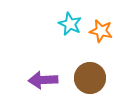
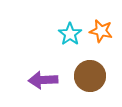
cyan star: moved 10 px down; rotated 10 degrees clockwise
brown circle: moved 2 px up
